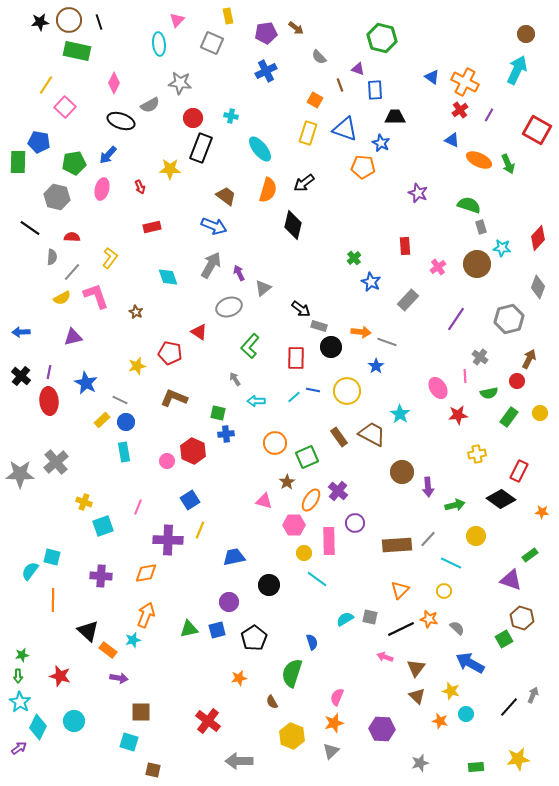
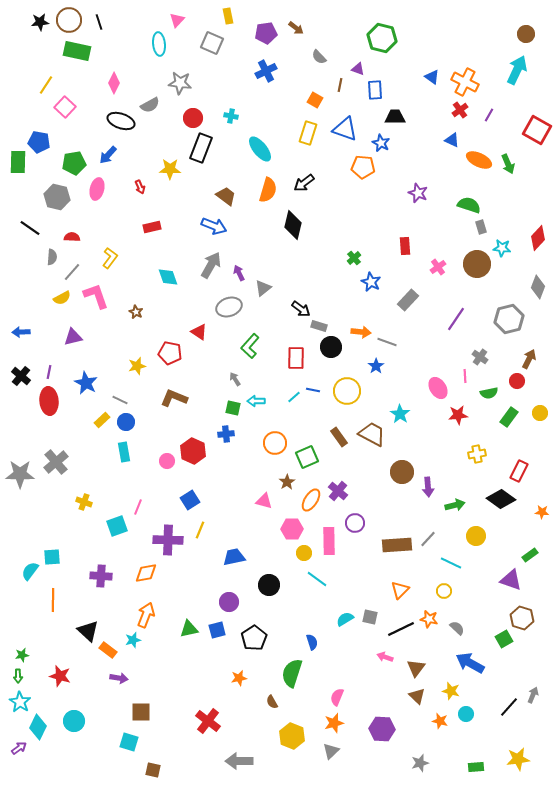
brown line at (340, 85): rotated 32 degrees clockwise
pink ellipse at (102, 189): moved 5 px left
green square at (218, 413): moved 15 px right, 5 px up
pink hexagon at (294, 525): moved 2 px left, 4 px down
cyan square at (103, 526): moved 14 px right
cyan square at (52, 557): rotated 18 degrees counterclockwise
